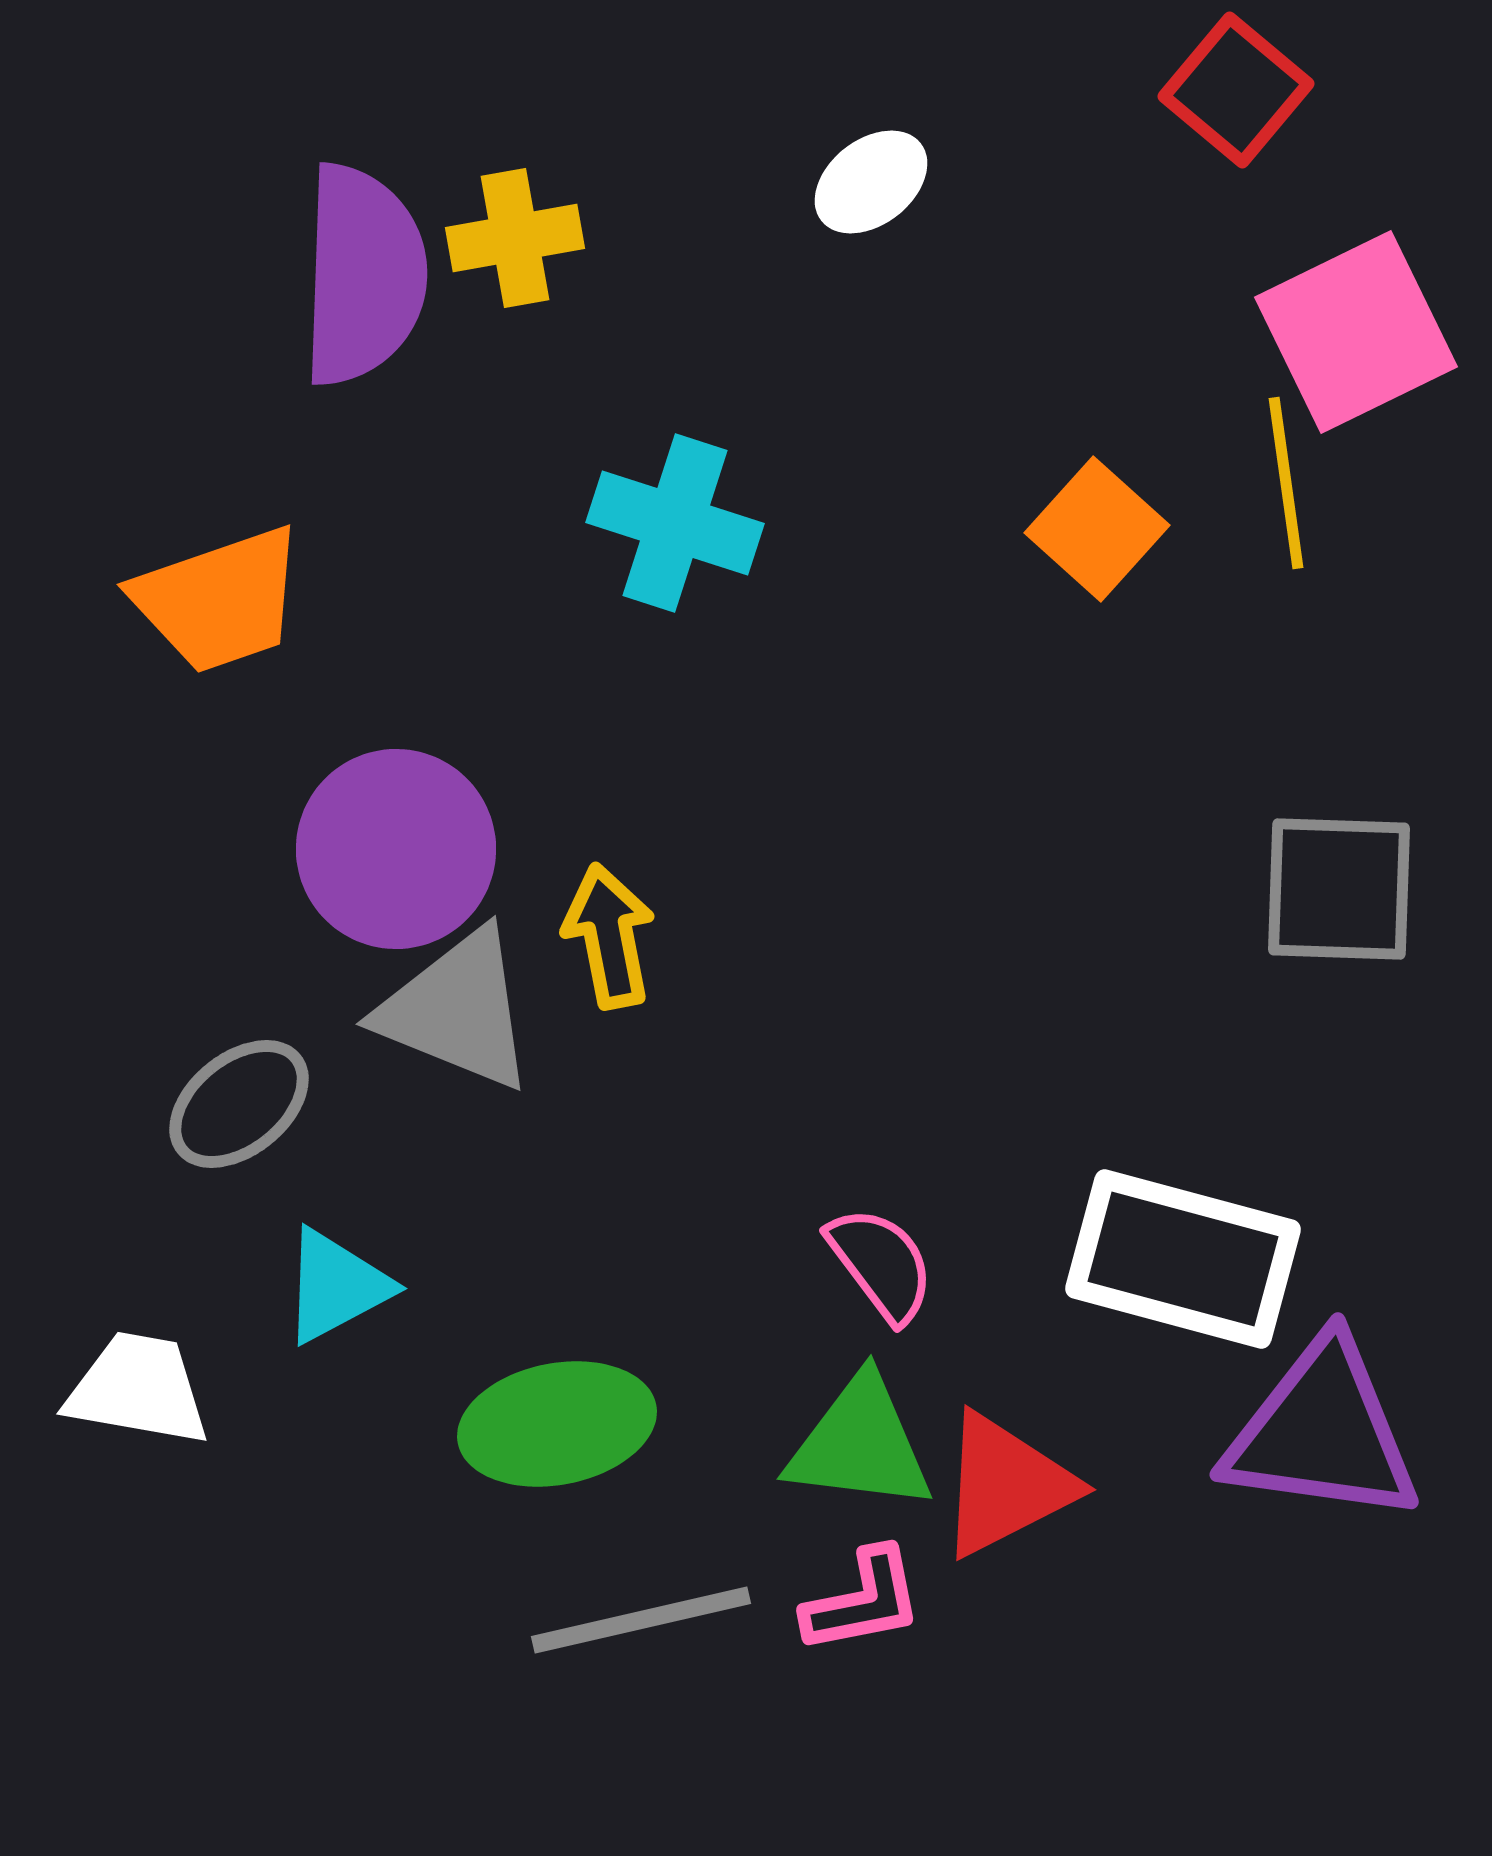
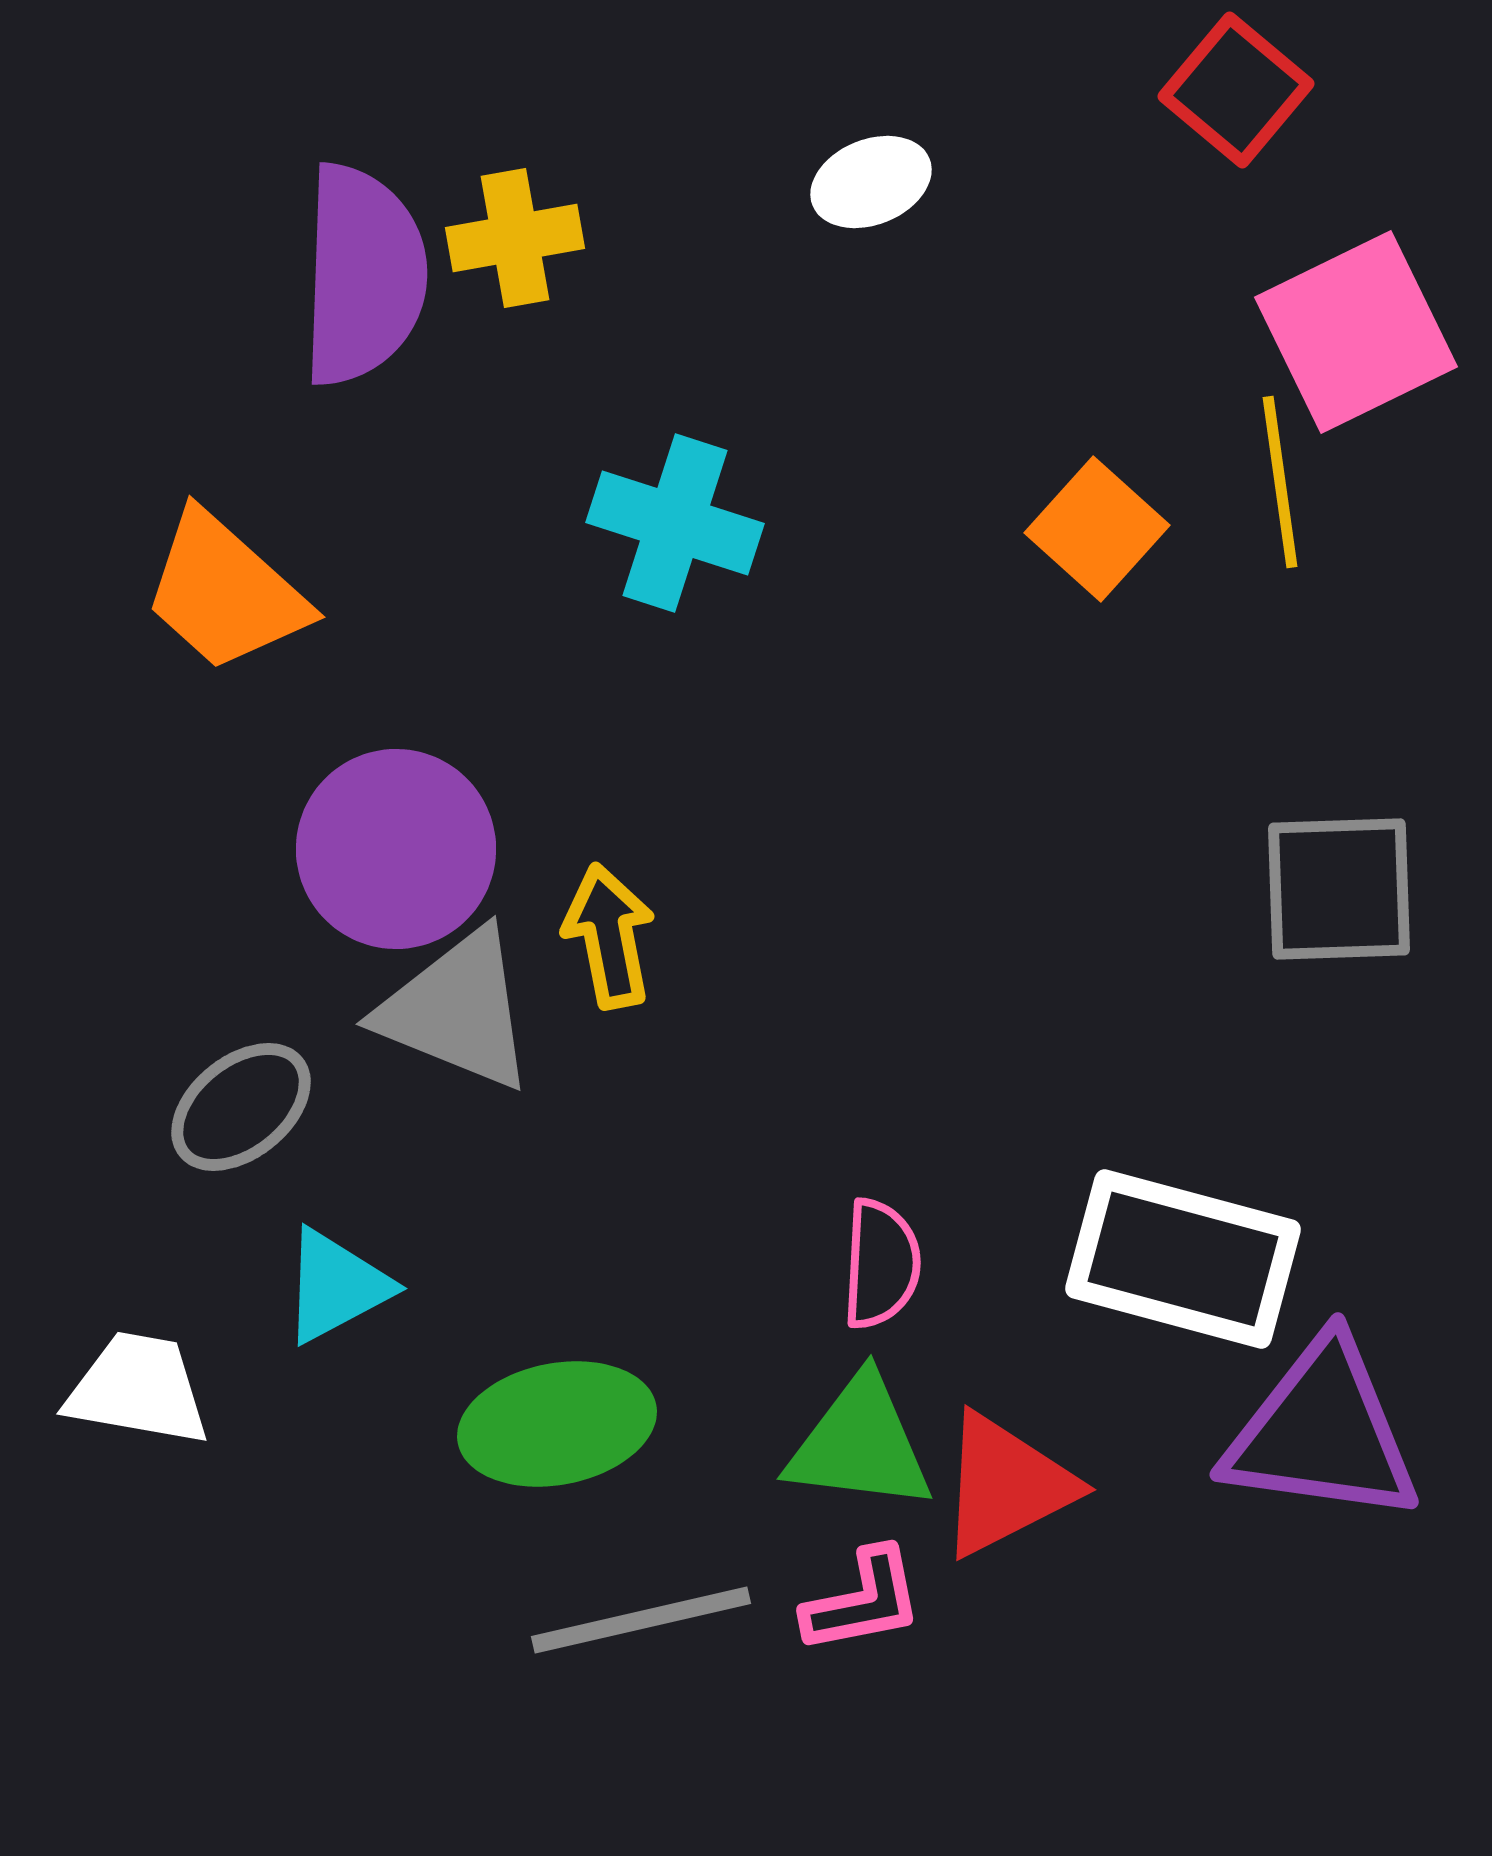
white ellipse: rotated 16 degrees clockwise
yellow line: moved 6 px left, 1 px up
orange trapezoid: moved 6 px right, 8 px up; rotated 61 degrees clockwise
gray square: rotated 4 degrees counterclockwise
gray ellipse: moved 2 px right, 3 px down
pink semicircle: rotated 40 degrees clockwise
